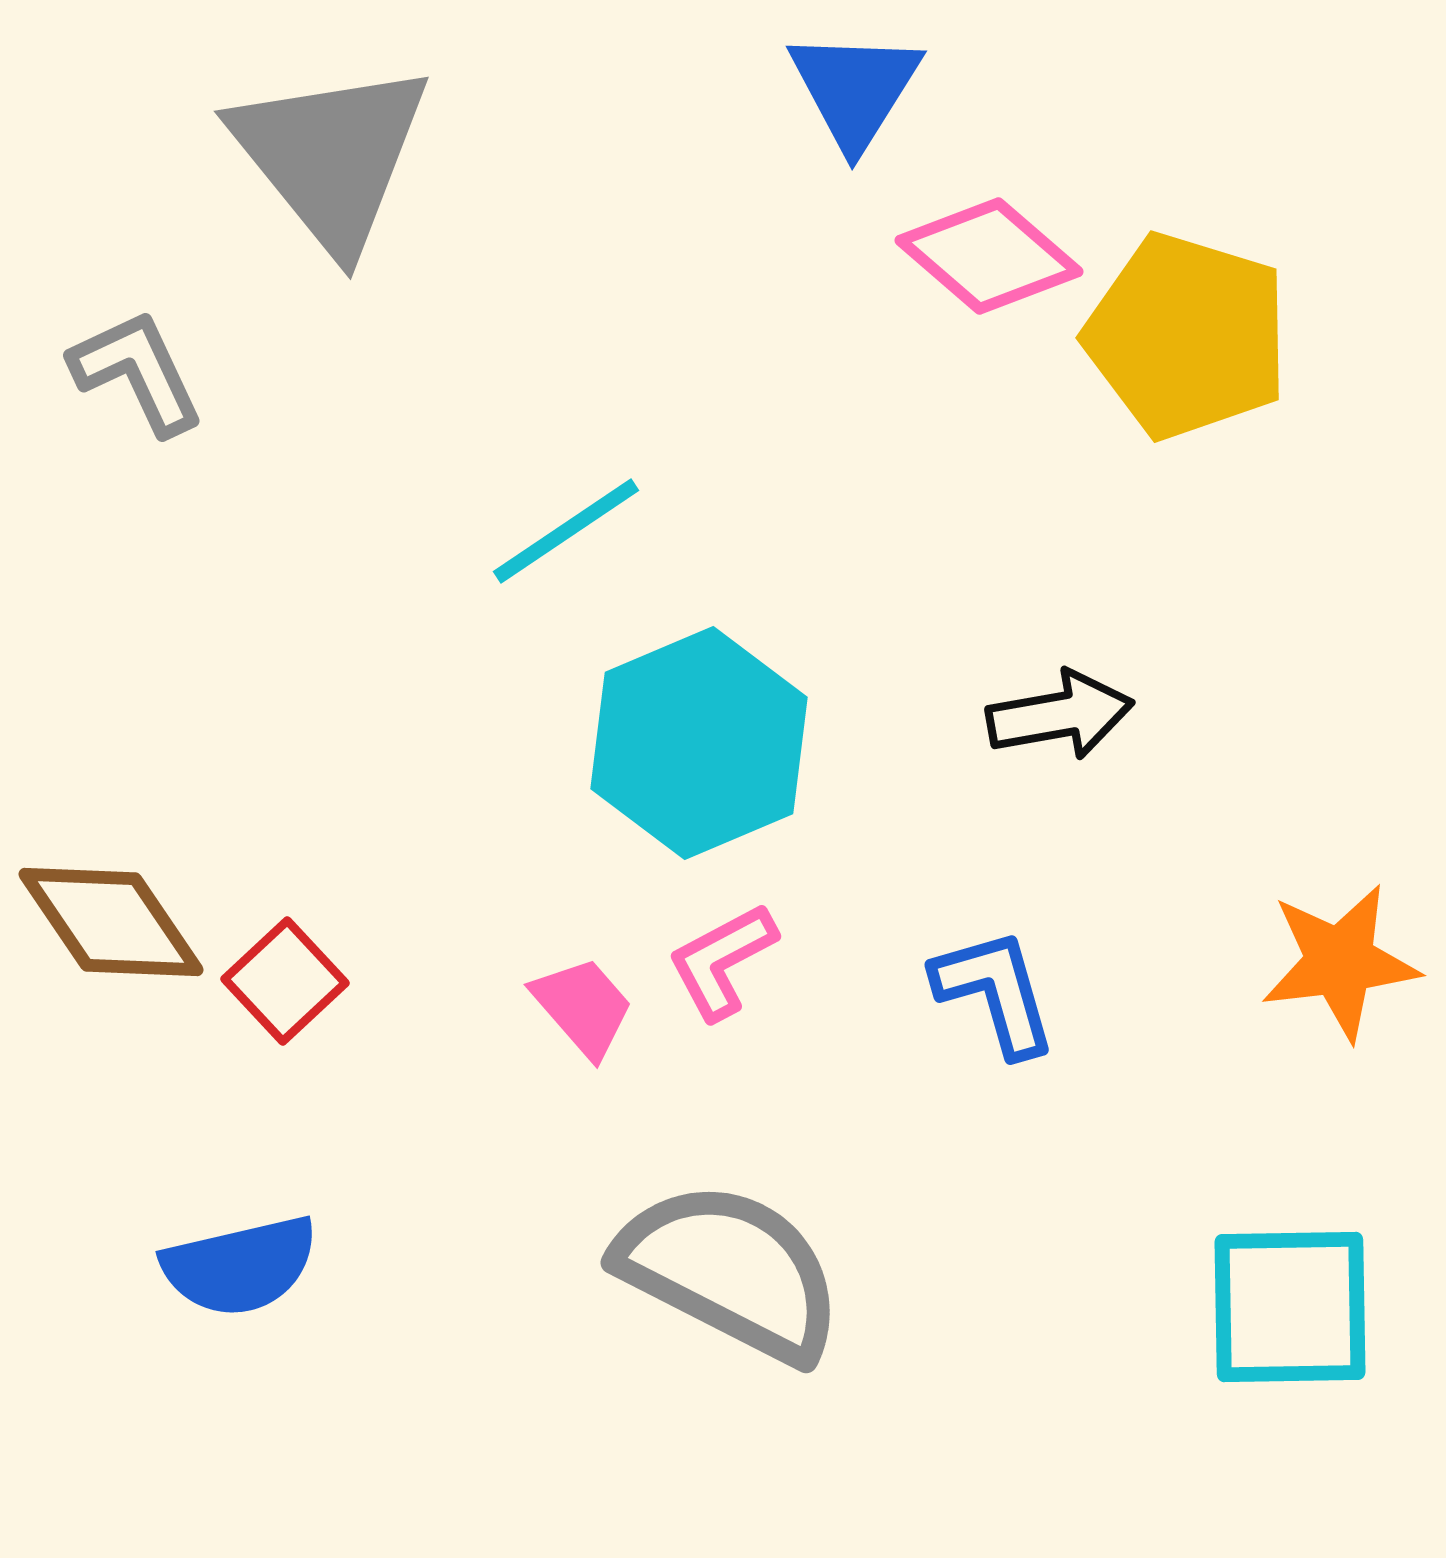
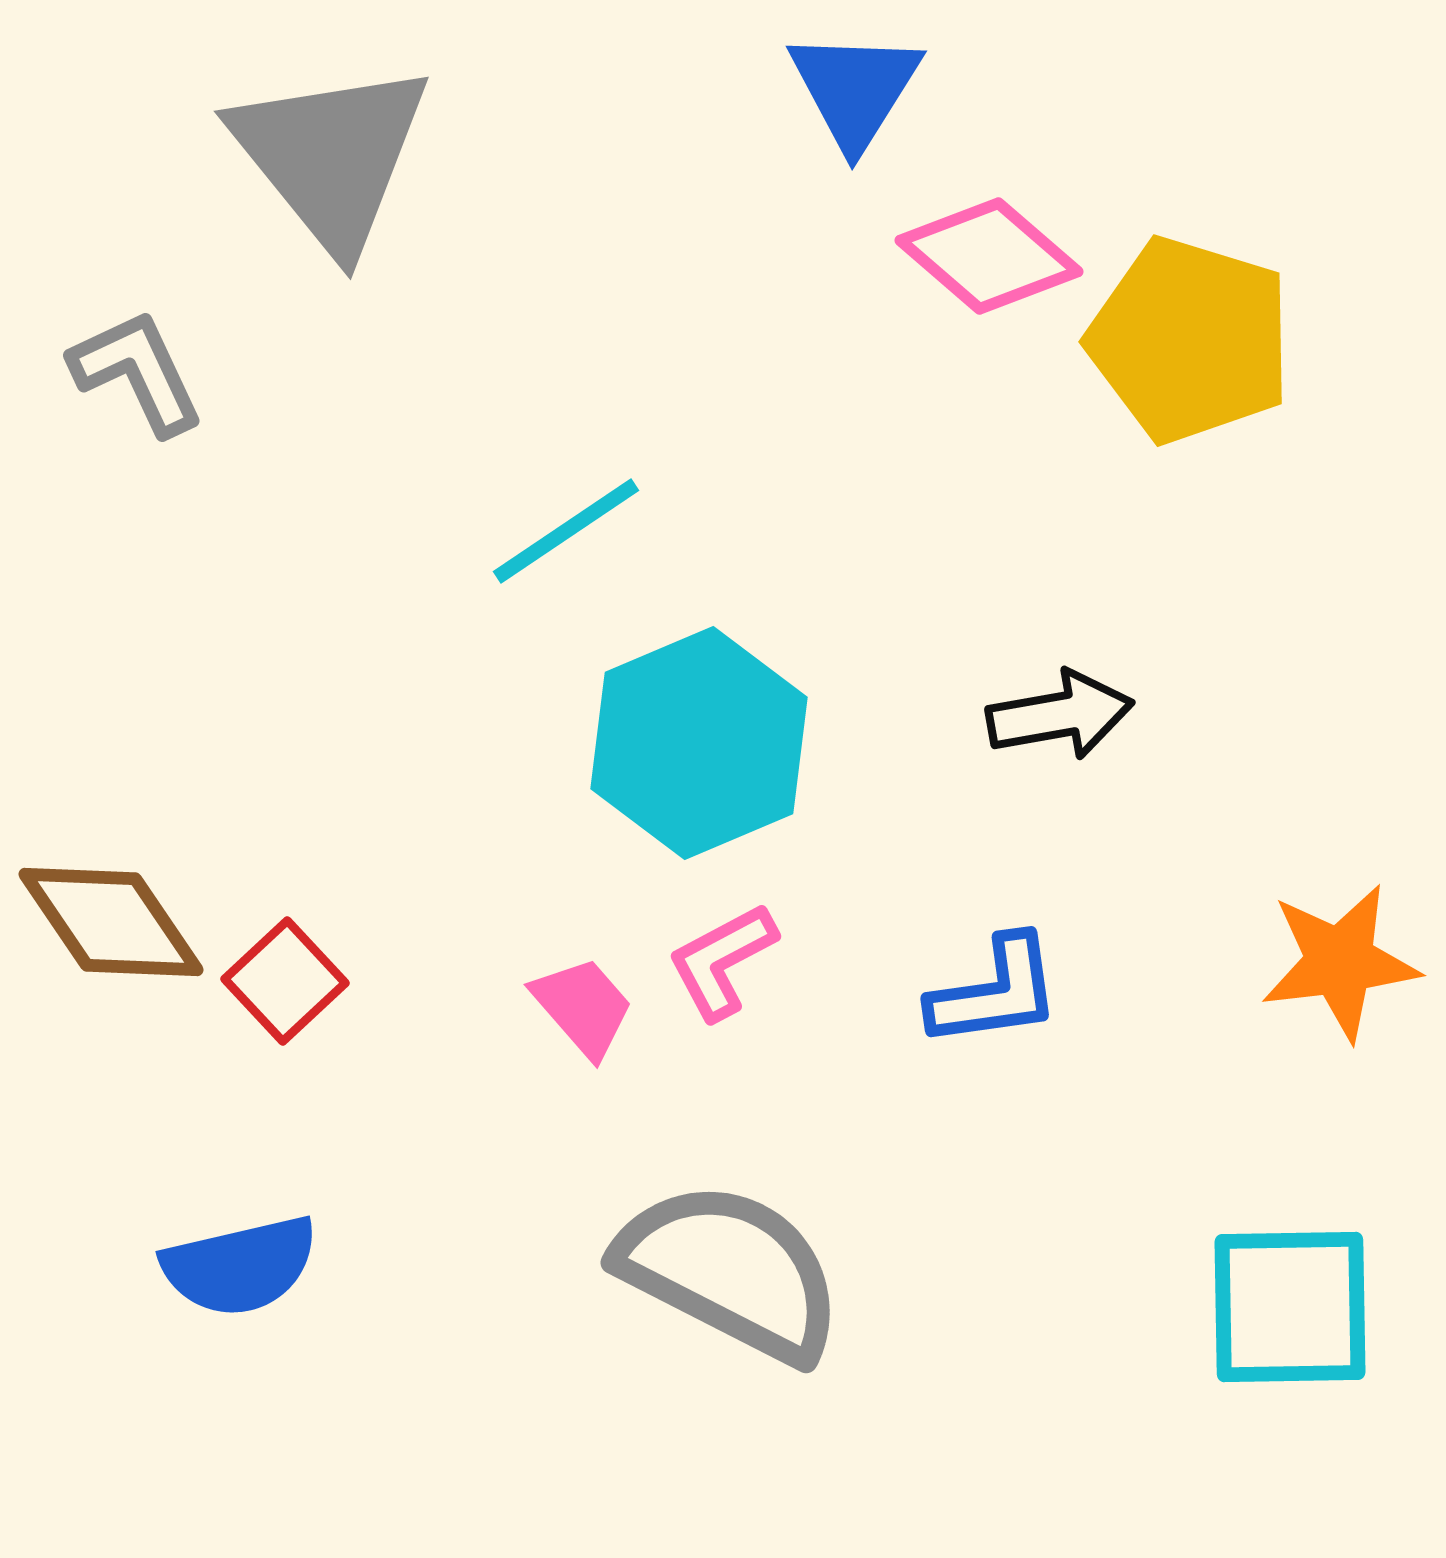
yellow pentagon: moved 3 px right, 4 px down
blue L-shape: rotated 98 degrees clockwise
